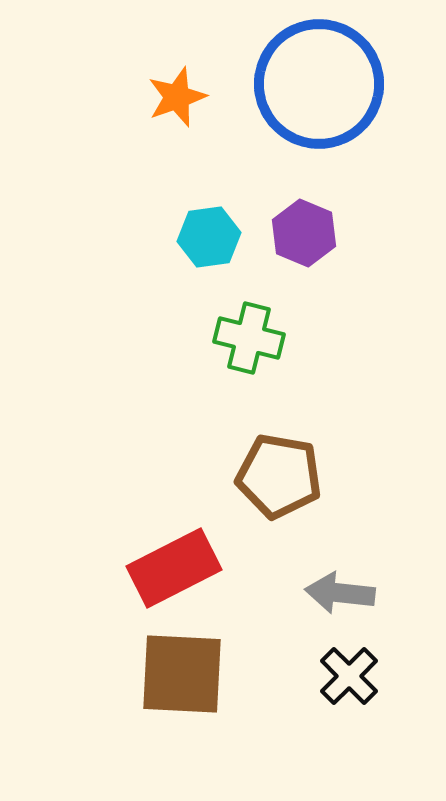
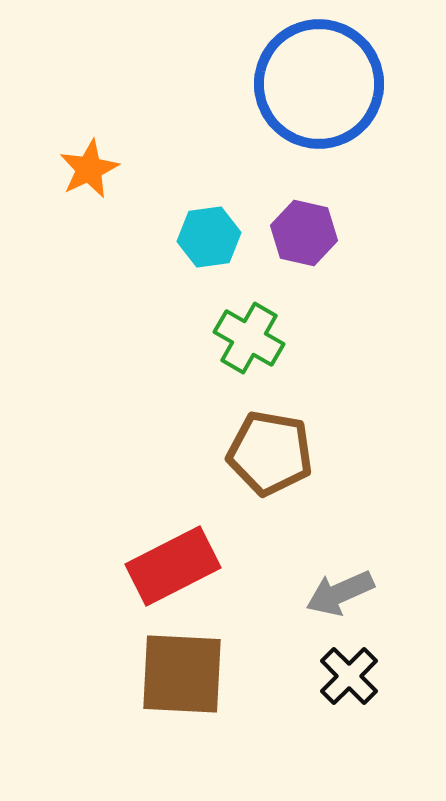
orange star: moved 88 px left, 72 px down; rotated 6 degrees counterclockwise
purple hexagon: rotated 10 degrees counterclockwise
green cross: rotated 16 degrees clockwise
brown pentagon: moved 9 px left, 23 px up
red rectangle: moved 1 px left, 2 px up
gray arrow: rotated 30 degrees counterclockwise
